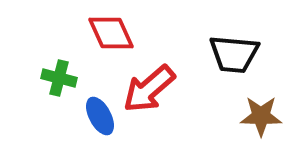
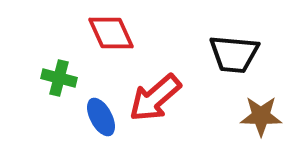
red arrow: moved 6 px right, 9 px down
blue ellipse: moved 1 px right, 1 px down
